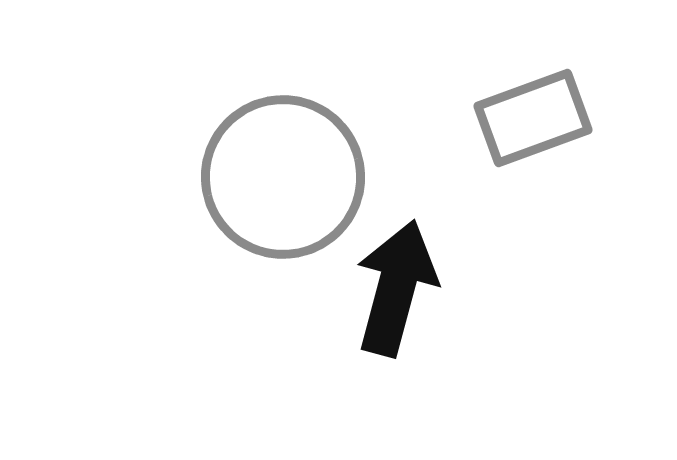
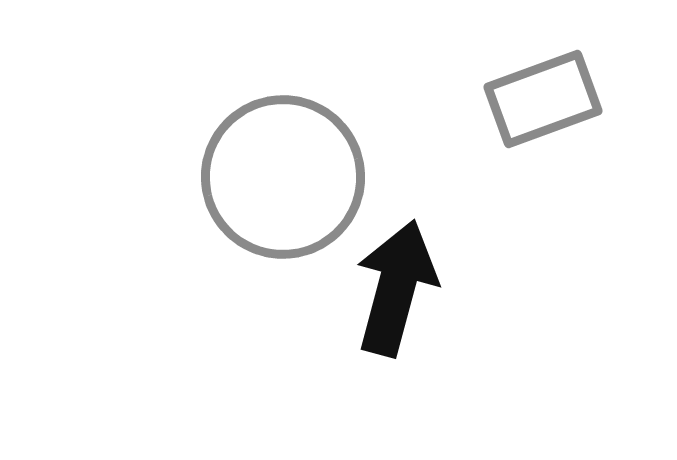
gray rectangle: moved 10 px right, 19 px up
